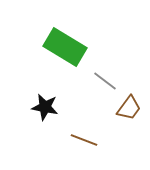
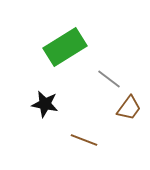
green rectangle: rotated 63 degrees counterclockwise
gray line: moved 4 px right, 2 px up
black star: moved 3 px up
